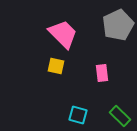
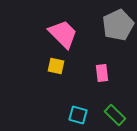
green rectangle: moved 5 px left, 1 px up
